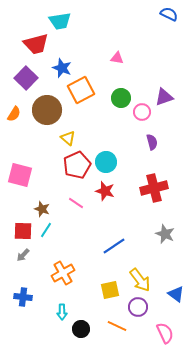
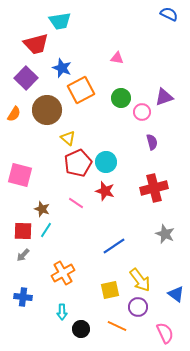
red pentagon: moved 1 px right, 2 px up
